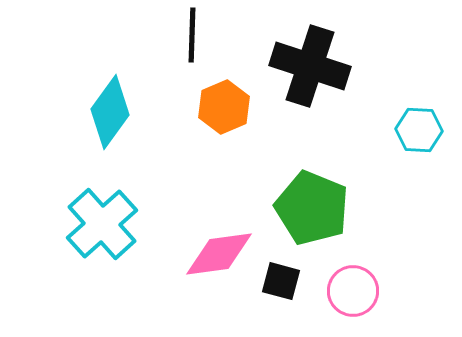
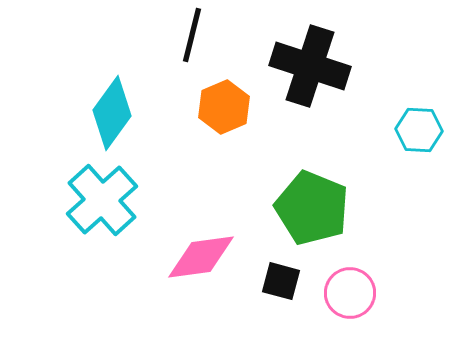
black line: rotated 12 degrees clockwise
cyan diamond: moved 2 px right, 1 px down
cyan cross: moved 24 px up
pink diamond: moved 18 px left, 3 px down
pink circle: moved 3 px left, 2 px down
